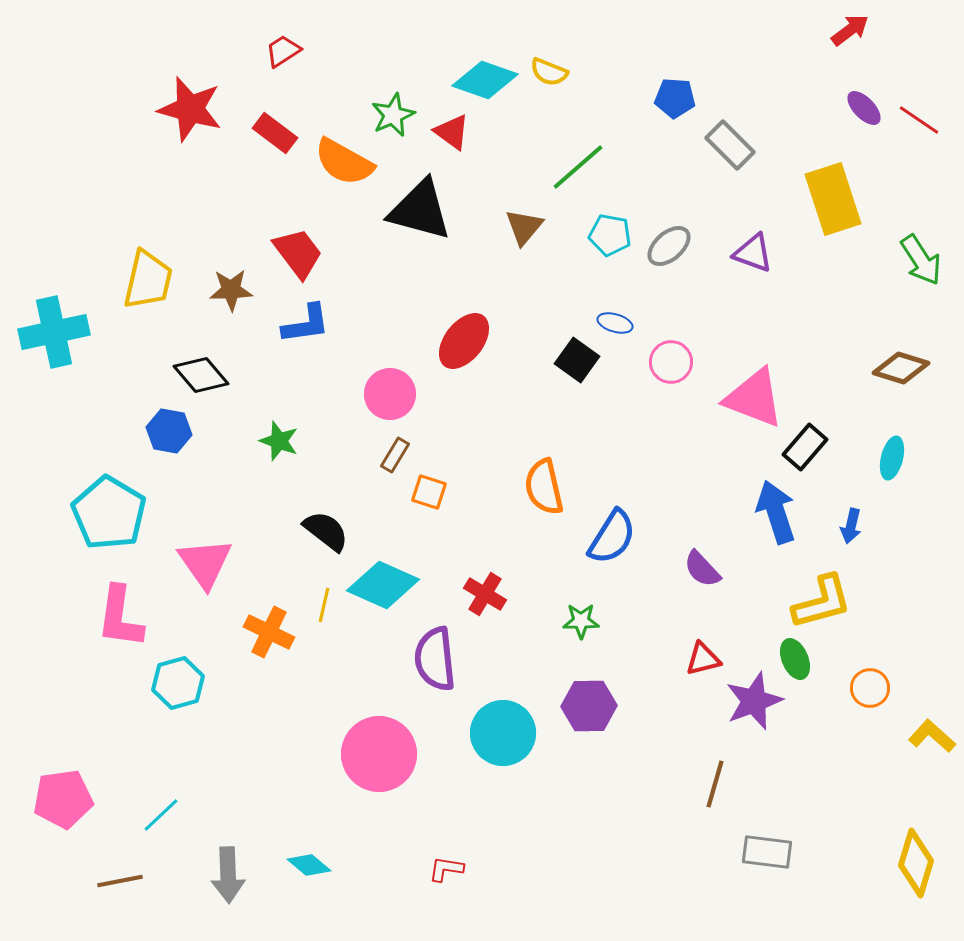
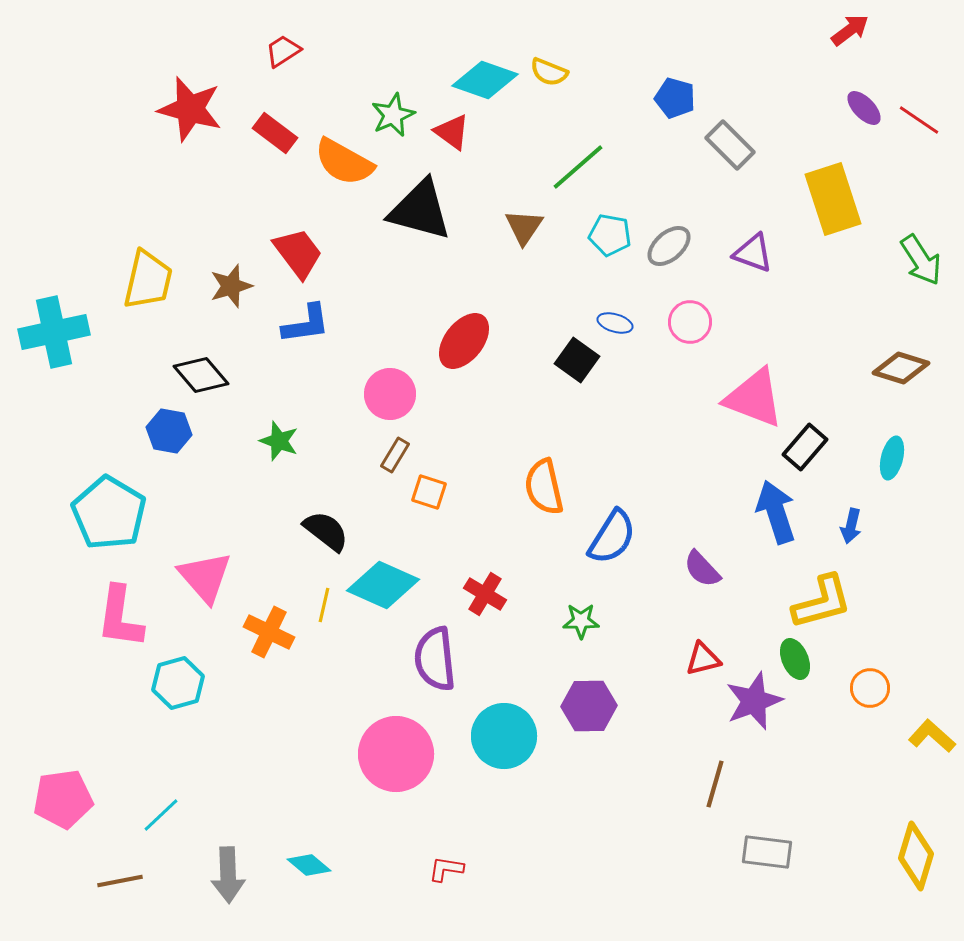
blue pentagon at (675, 98): rotated 12 degrees clockwise
brown triangle at (524, 227): rotated 6 degrees counterclockwise
brown star at (231, 290): moved 4 px up; rotated 15 degrees counterclockwise
pink circle at (671, 362): moved 19 px right, 40 px up
pink triangle at (205, 563): moved 14 px down; rotated 6 degrees counterclockwise
cyan circle at (503, 733): moved 1 px right, 3 px down
pink circle at (379, 754): moved 17 px right
yellow diamond at (916, 863): moved 7 px up
